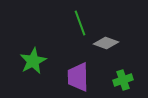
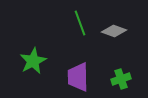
gray diamond: moved 8 px right, 12 px up
green cross: moved 2 px left, 1 px up
